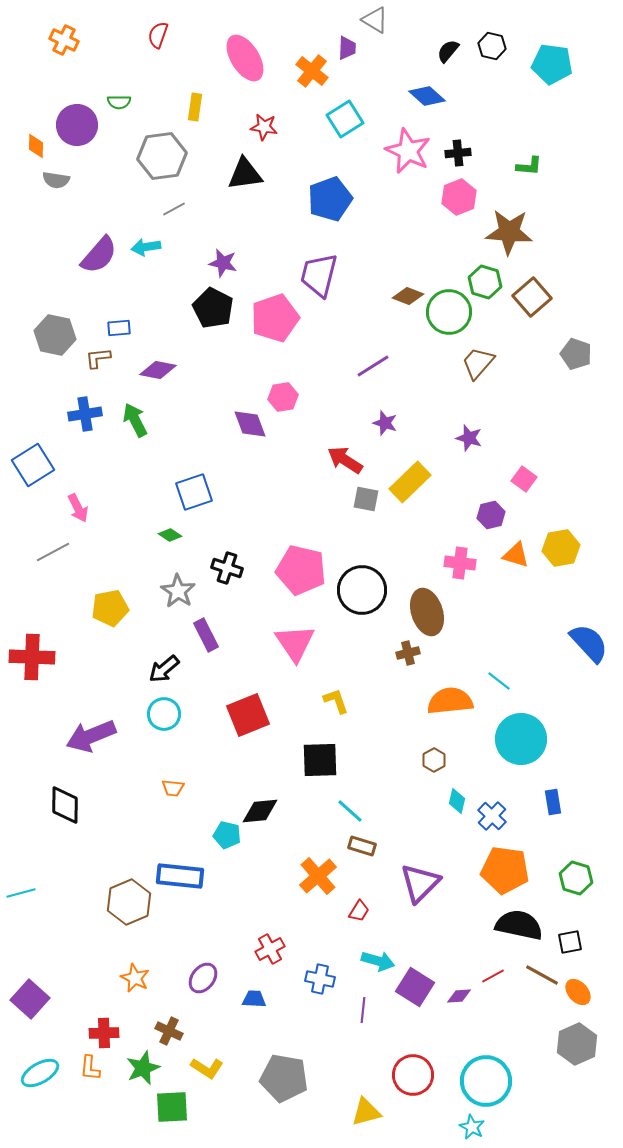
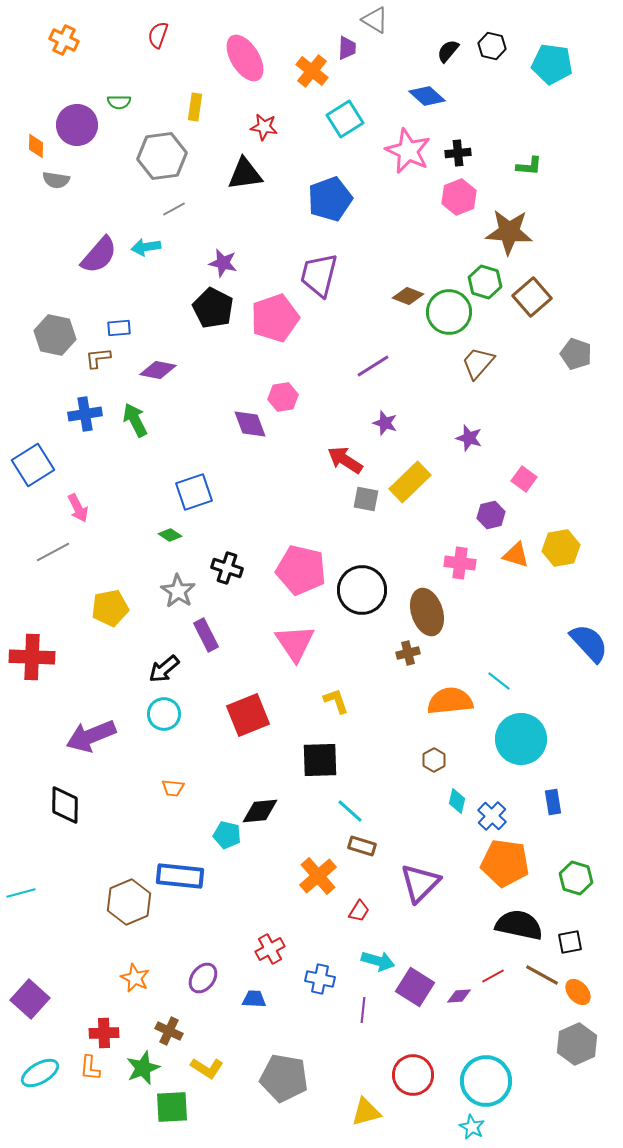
orange pentagon at (505, 870): moved 7 px up
